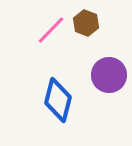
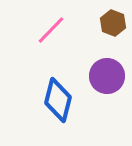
brown hexagon: moved 27 px right
purple circle: moved 2 px left, 1 px down
